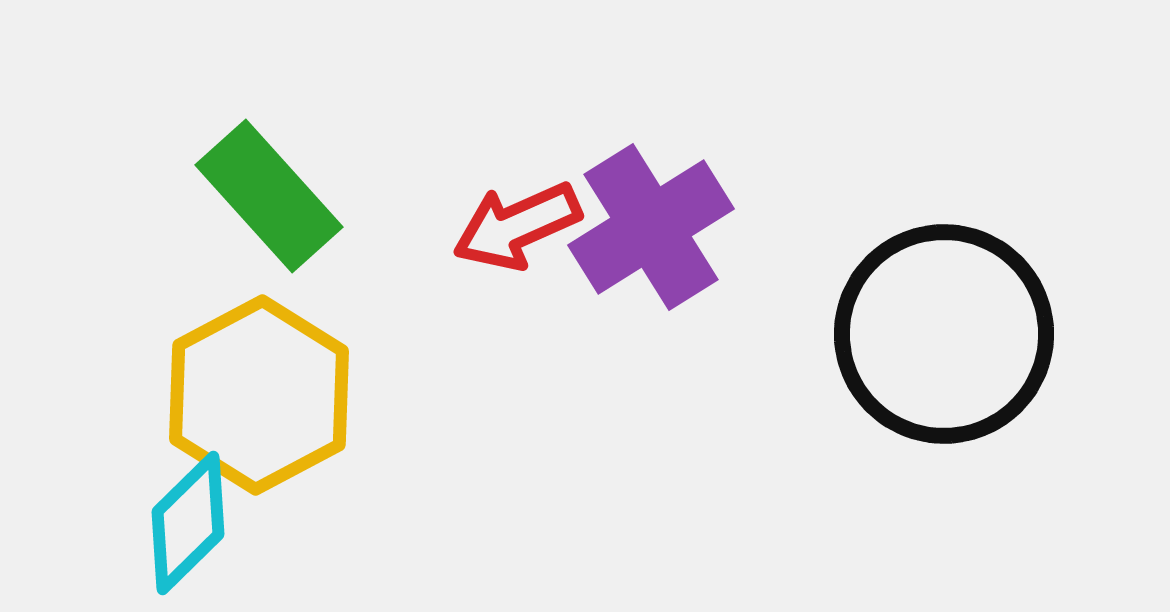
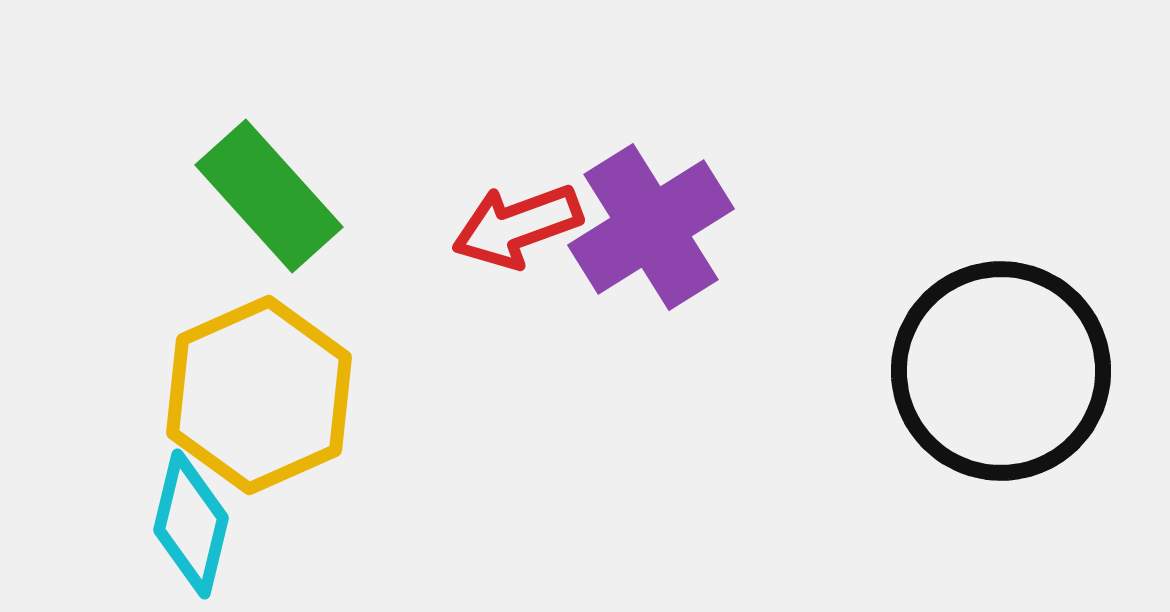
red arrow: rotated 4 degrees clockwise
black circle: moved 57 px right, 37 px down
yellow hexagon: rotated 4 degrees clockwise
cyan diamond: moved 3 px right, 1 px down; rotated 32 degrees counterclockwise
